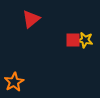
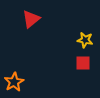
red square: moved 10 px right, 23 px down
